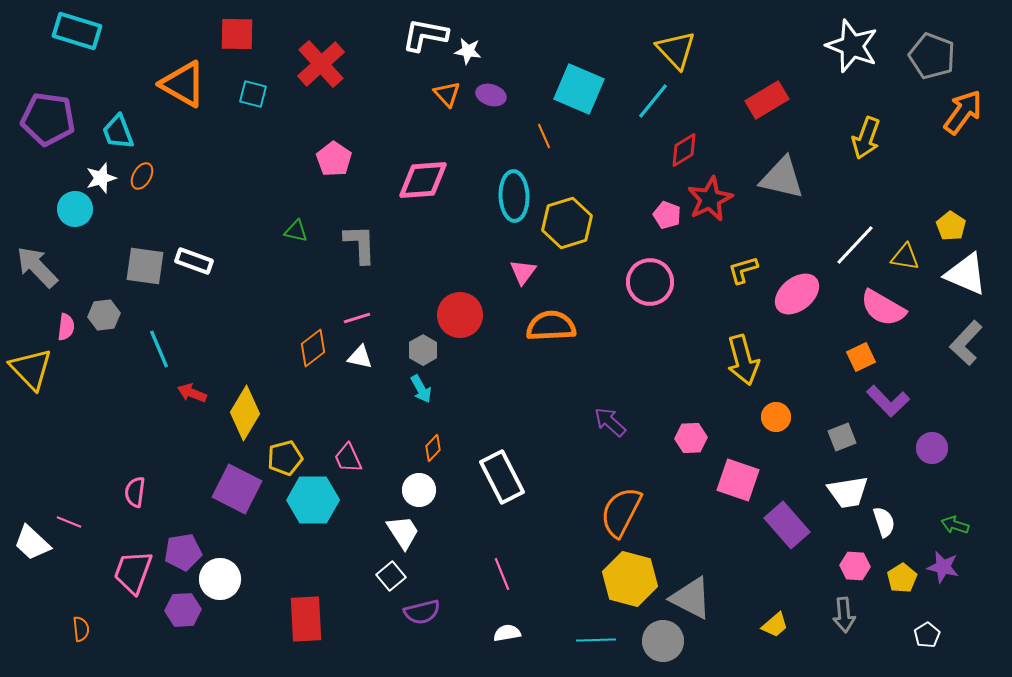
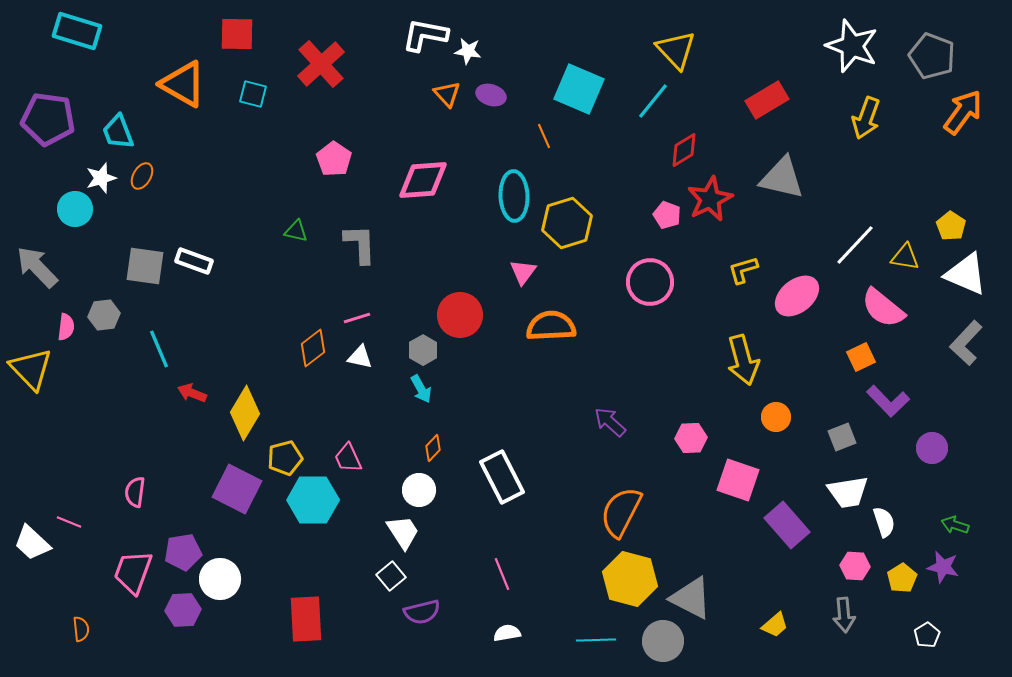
yellow arrow at (866, 138): moved 20 px up
pink ellipse at (797, 294): moved 2 px down
pink semicircle at (883, 308): rotated 9 degrees clockwise
